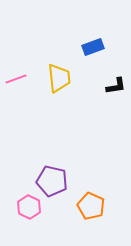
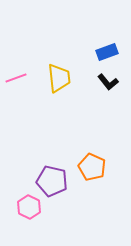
blue rectangle: moved 14 px right, 5 px down
pink line: moved 1 px up
black L-shape: moved 8 px left, 4 px up; rotated 60 degrees clockwise
orange pentagon: moved 1 px right, 39 px up
